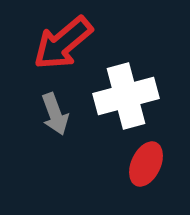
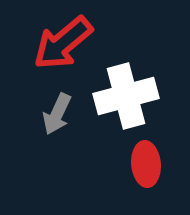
gray arrow: moved 2 px right; rotated 45 degrees clockwise
red ellipse: rotated 30 degrees counterclockwise
